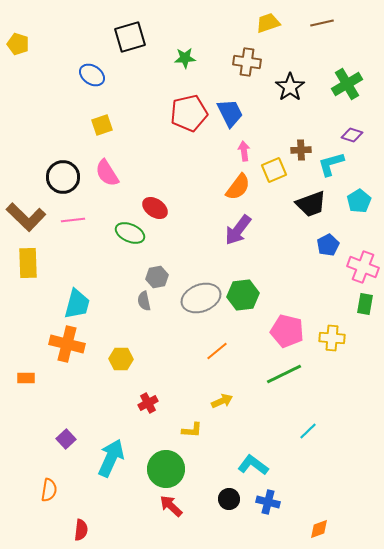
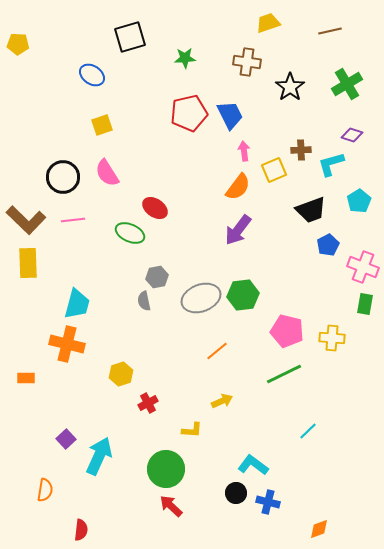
brown line at (322, 23): moved 8 px right, 8 px down
yellow pentagon at (18, 44): rotated 15 degrees counterclockwise
blue trapezoid at (230, 113): moved 2 px down
black trapezoid at (311, 204): moved 6 px down
brown L-shape at (26, 217): moved 3 px down
yellow hexagon at (121, 359): moved 15 px down; rotated 20 degrees counterclockwise
cyan arrow at (111, 458): moved 12 px left, 2 px up
orange semicircle at (49, 490): moved 4 px left
black circle at (229, 499): moved 7 px right, 6 px up
